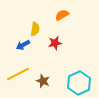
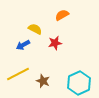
yellow semicircle: rotated 72 degrees counterclockwise
